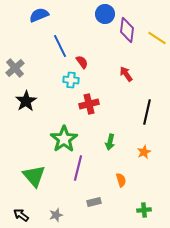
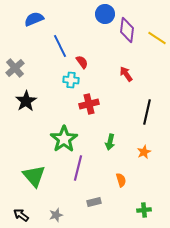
blue semicircle: moved 5 px left, 4 px down
